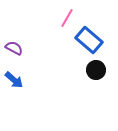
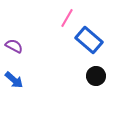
purple semicircle: moved 2 px up
black circle: moved 6 px down
